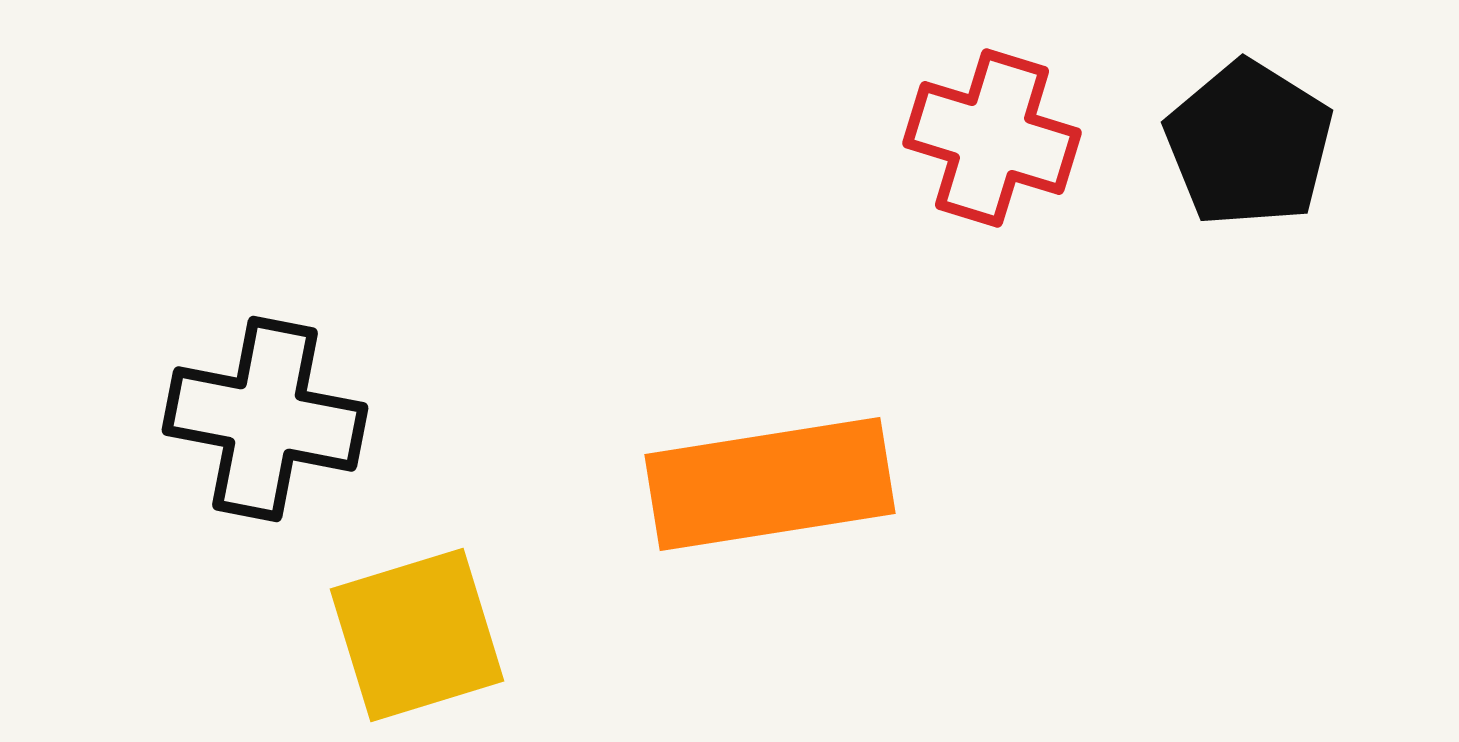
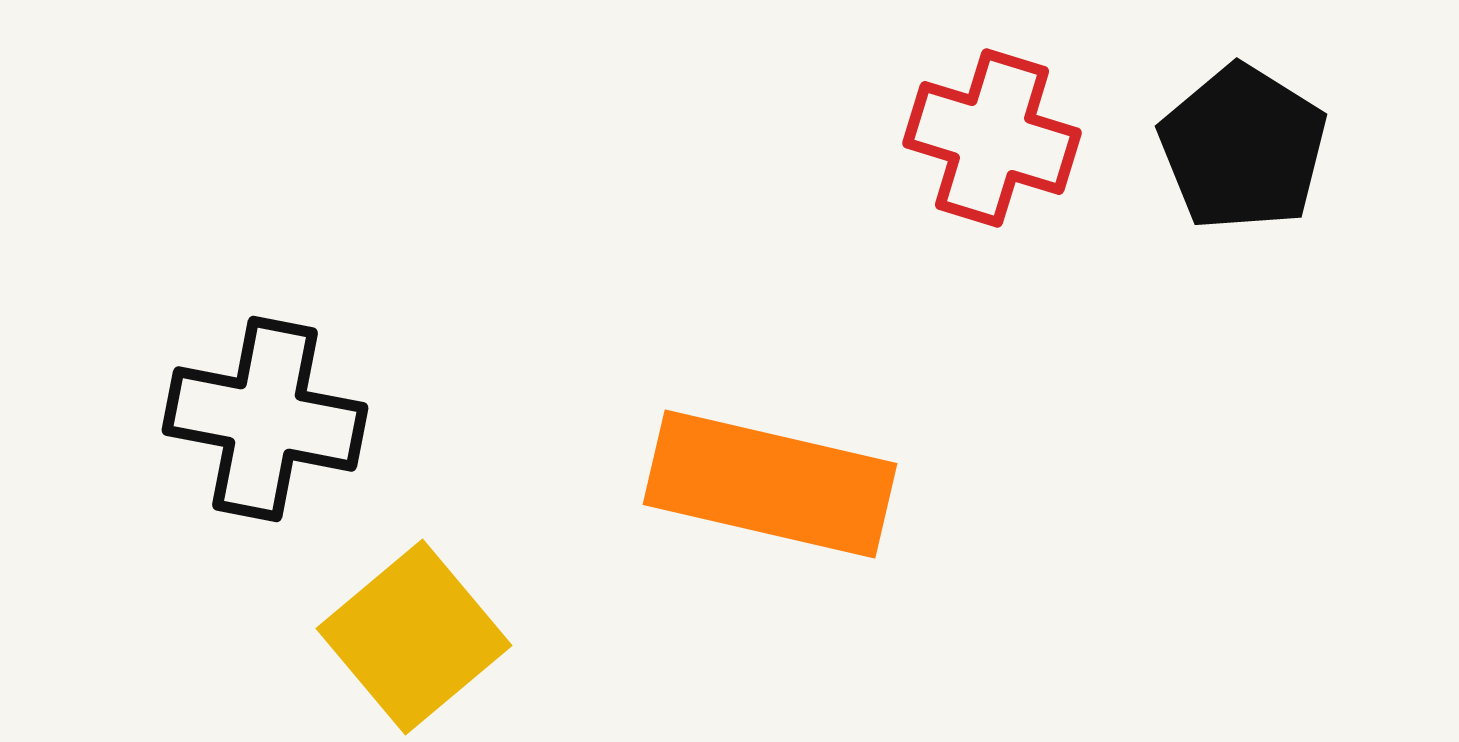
black pentagon: moved 6 px left, 4 px down
orange rectangle: rotated 22 degrees clockwise
yellow square: moved 3 px left, 2 px down; rotated 23 degrees counterclockwise
